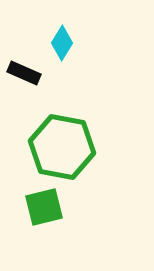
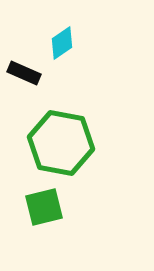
cyan diamond: rotated 24 degrees clockwise
green hexagon: moved 1 px left, 4 px up
